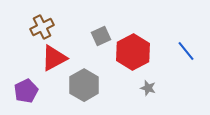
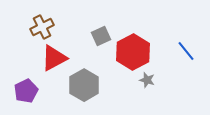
gray star: moved 1 px left, 8 px up
